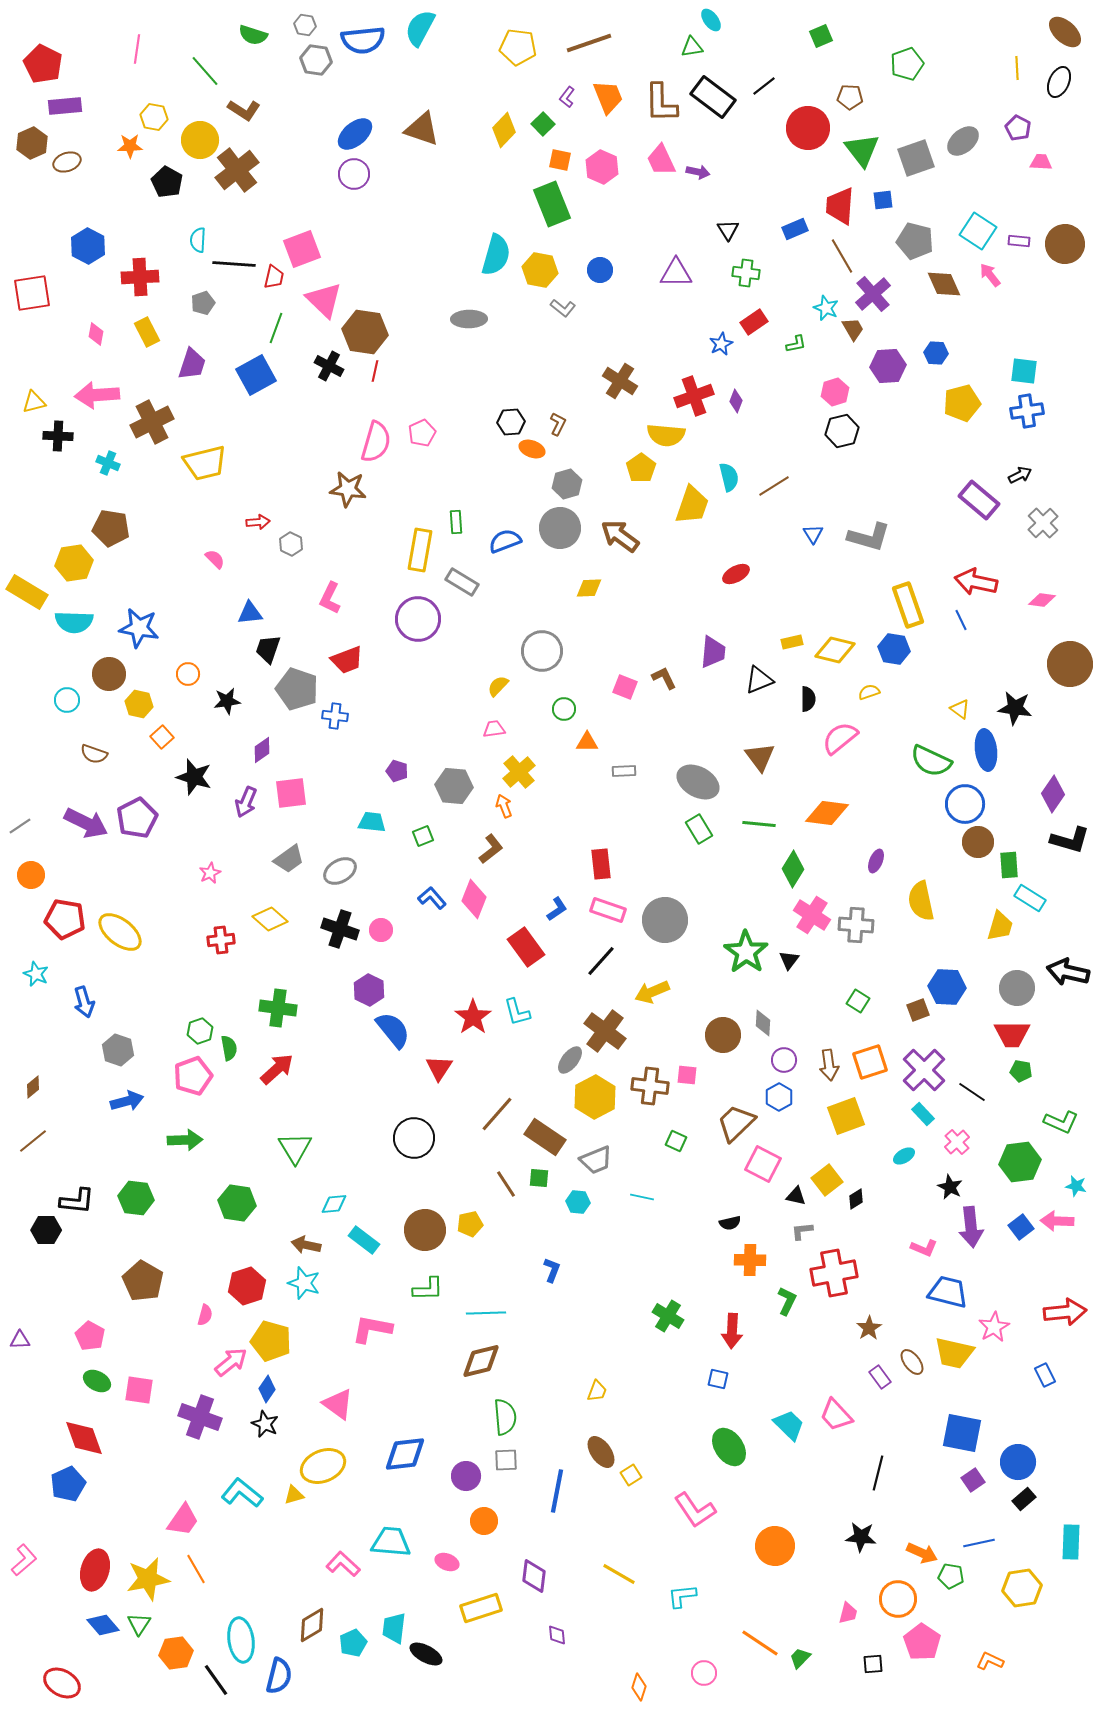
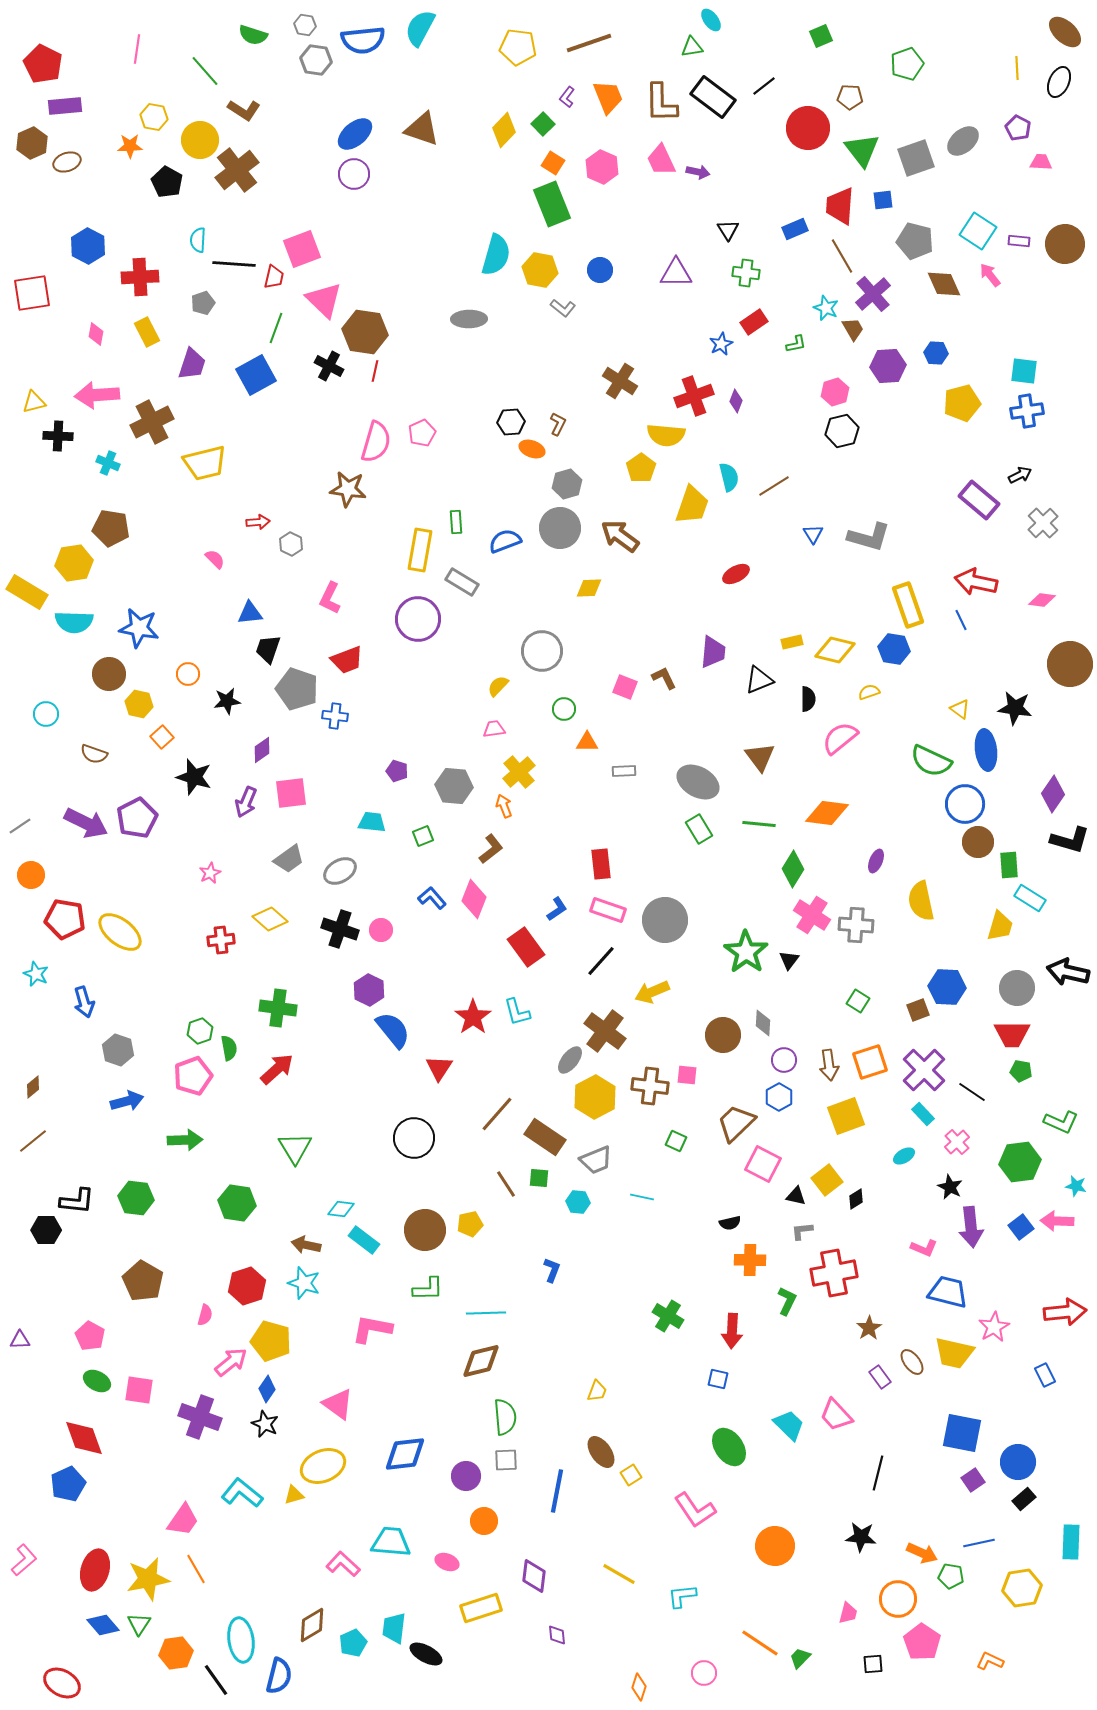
orange square at (560, 160): moved 7 px left, 3 px down; rotated 20 degrees clockwise
cyan circle at (67, 700): moved 21 px left, 14 px down
cyan diamond at (334, 1204): moved 7 px right, 5 px down; rotated 12 degrees clockwise
